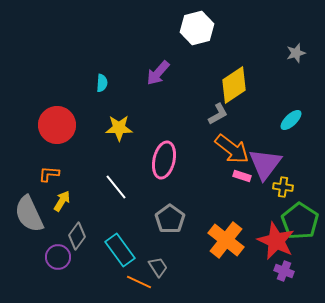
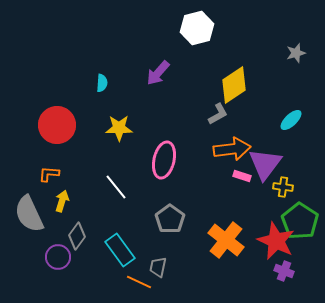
orange arrow: rotated 45 degrees counterclockwise
yellow arrow: rotated 15 degrees counterclockwise
gray trapezoid: rotated 135 degrees counterclockwise
